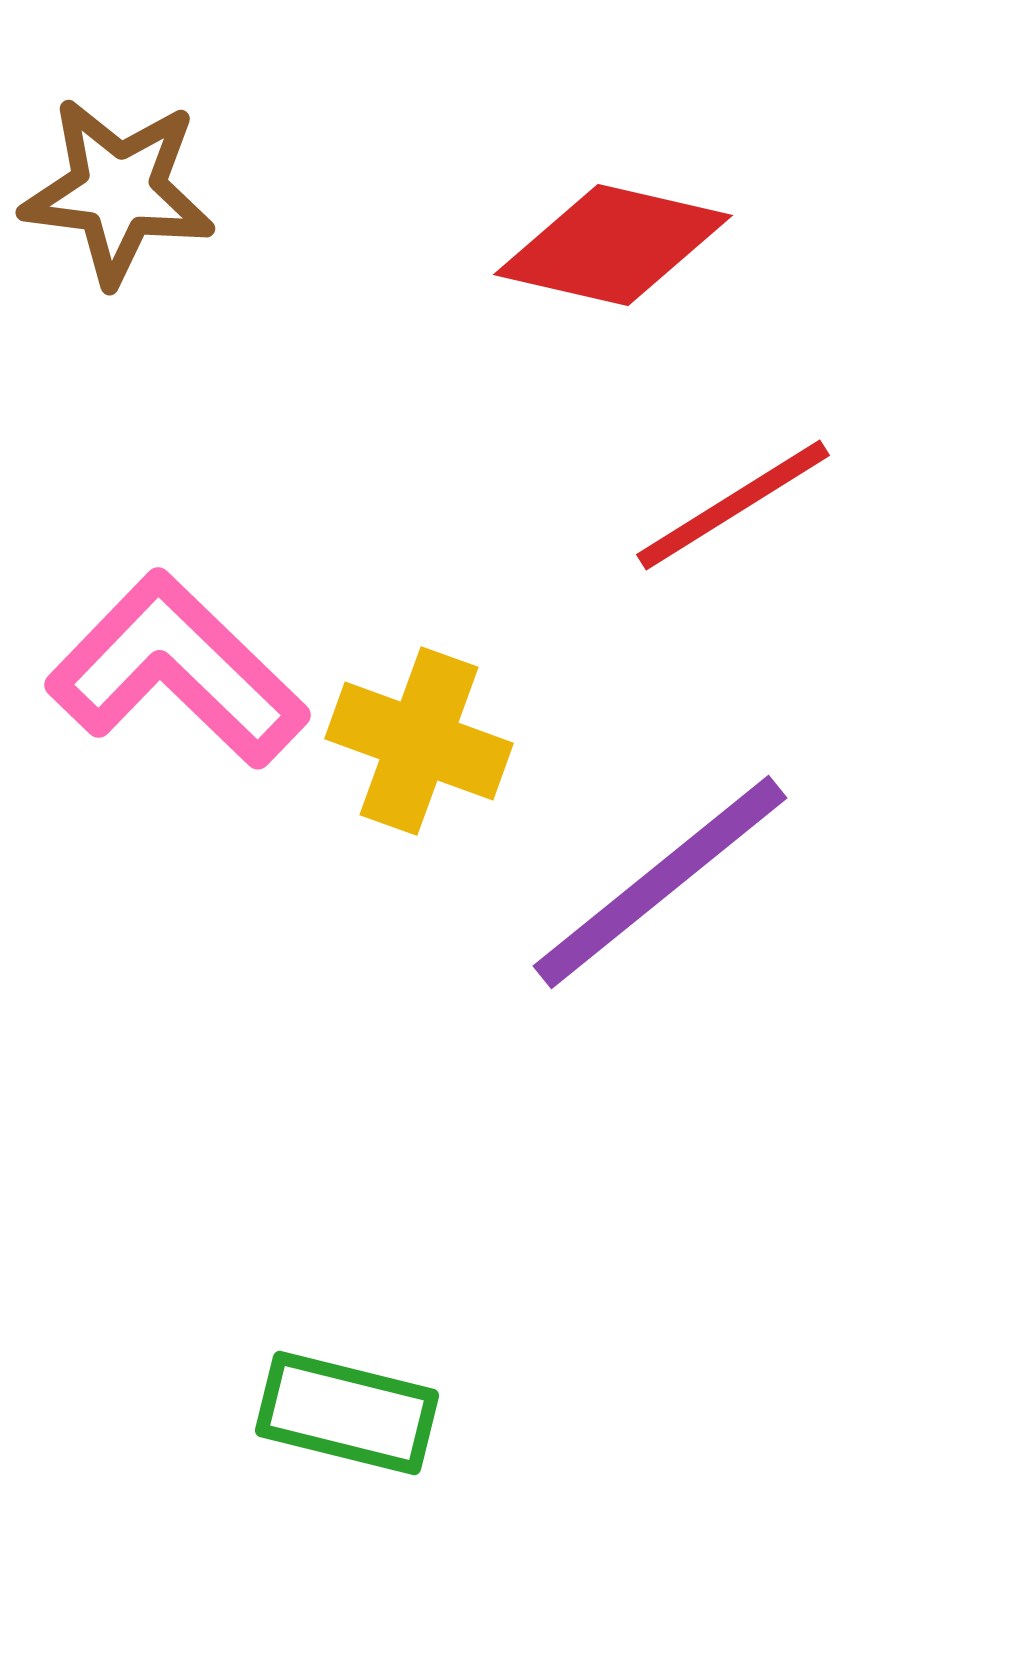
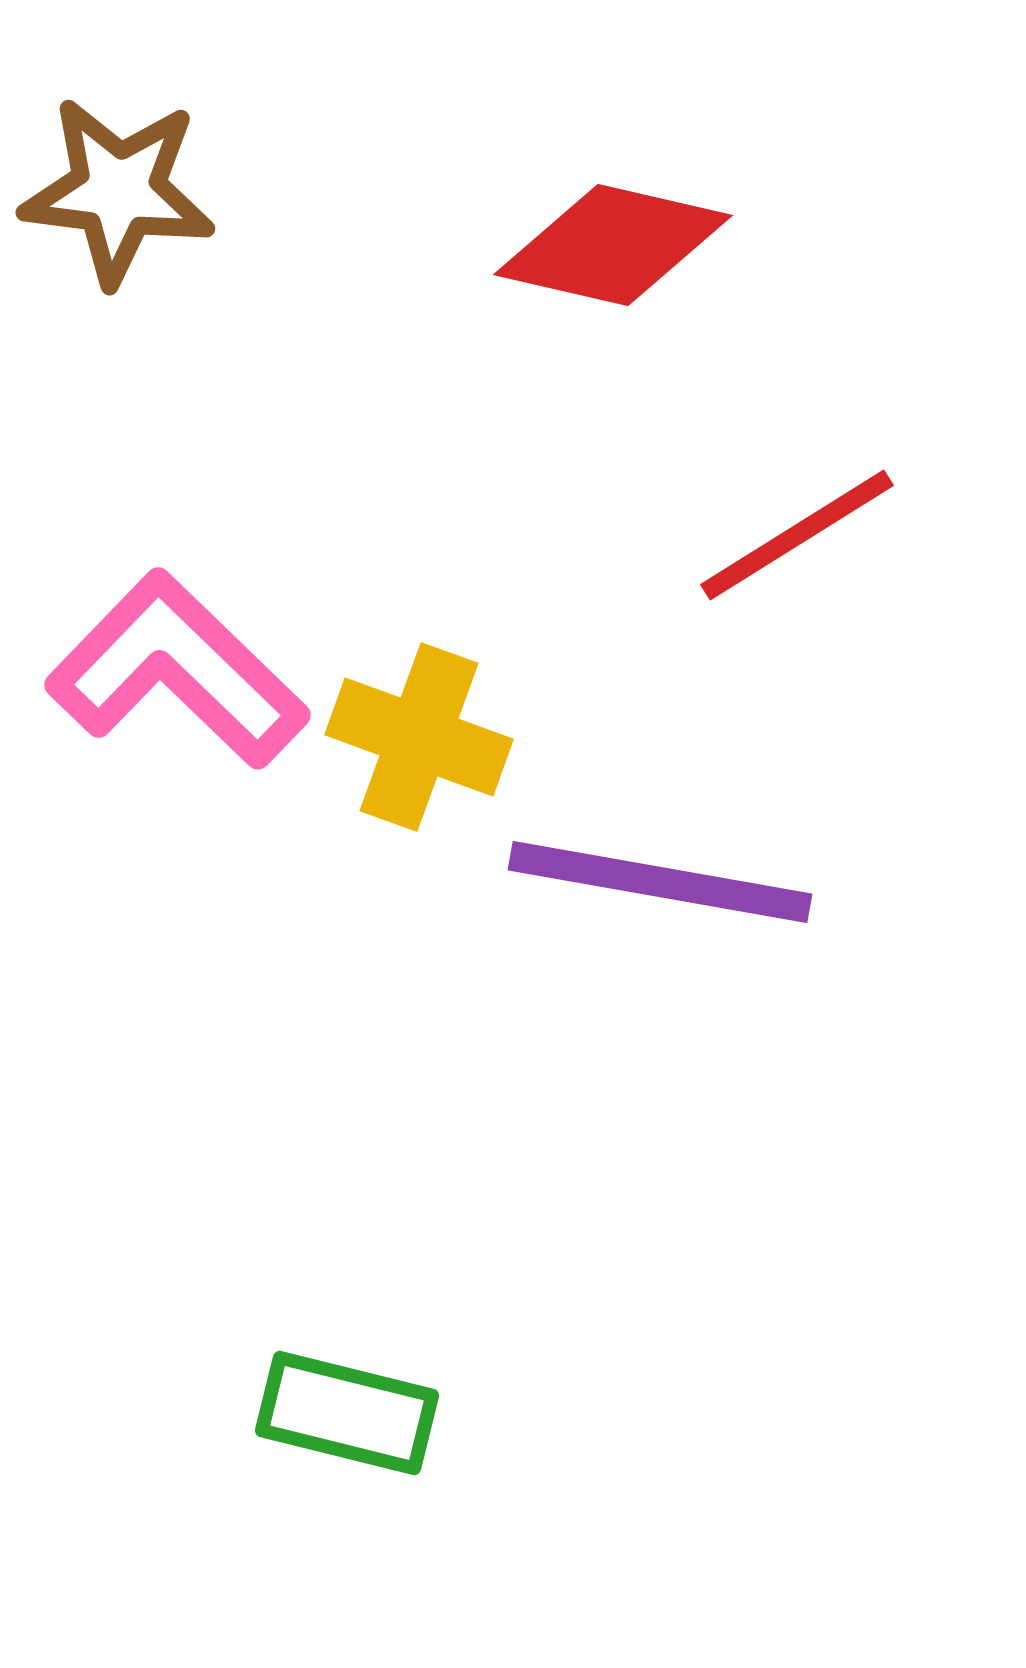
red line: moved 64 px right, 30 px down
yellow cross: moved 4 px up
purple line: rotated 49 degrees clockwise
